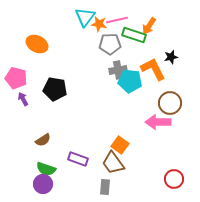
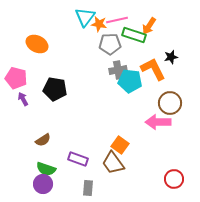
gray rectangle: moved 17 px left, 1 px down
